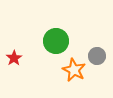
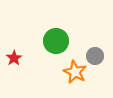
gray circle: moved 2 px left
orange star: moved 1 px right, 2 px down
